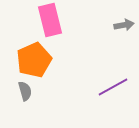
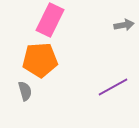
pink rectangle: rotated 40 degrees clockwise
orange pentagon: moved 6 px right; rotated 20 degrees clockwise
